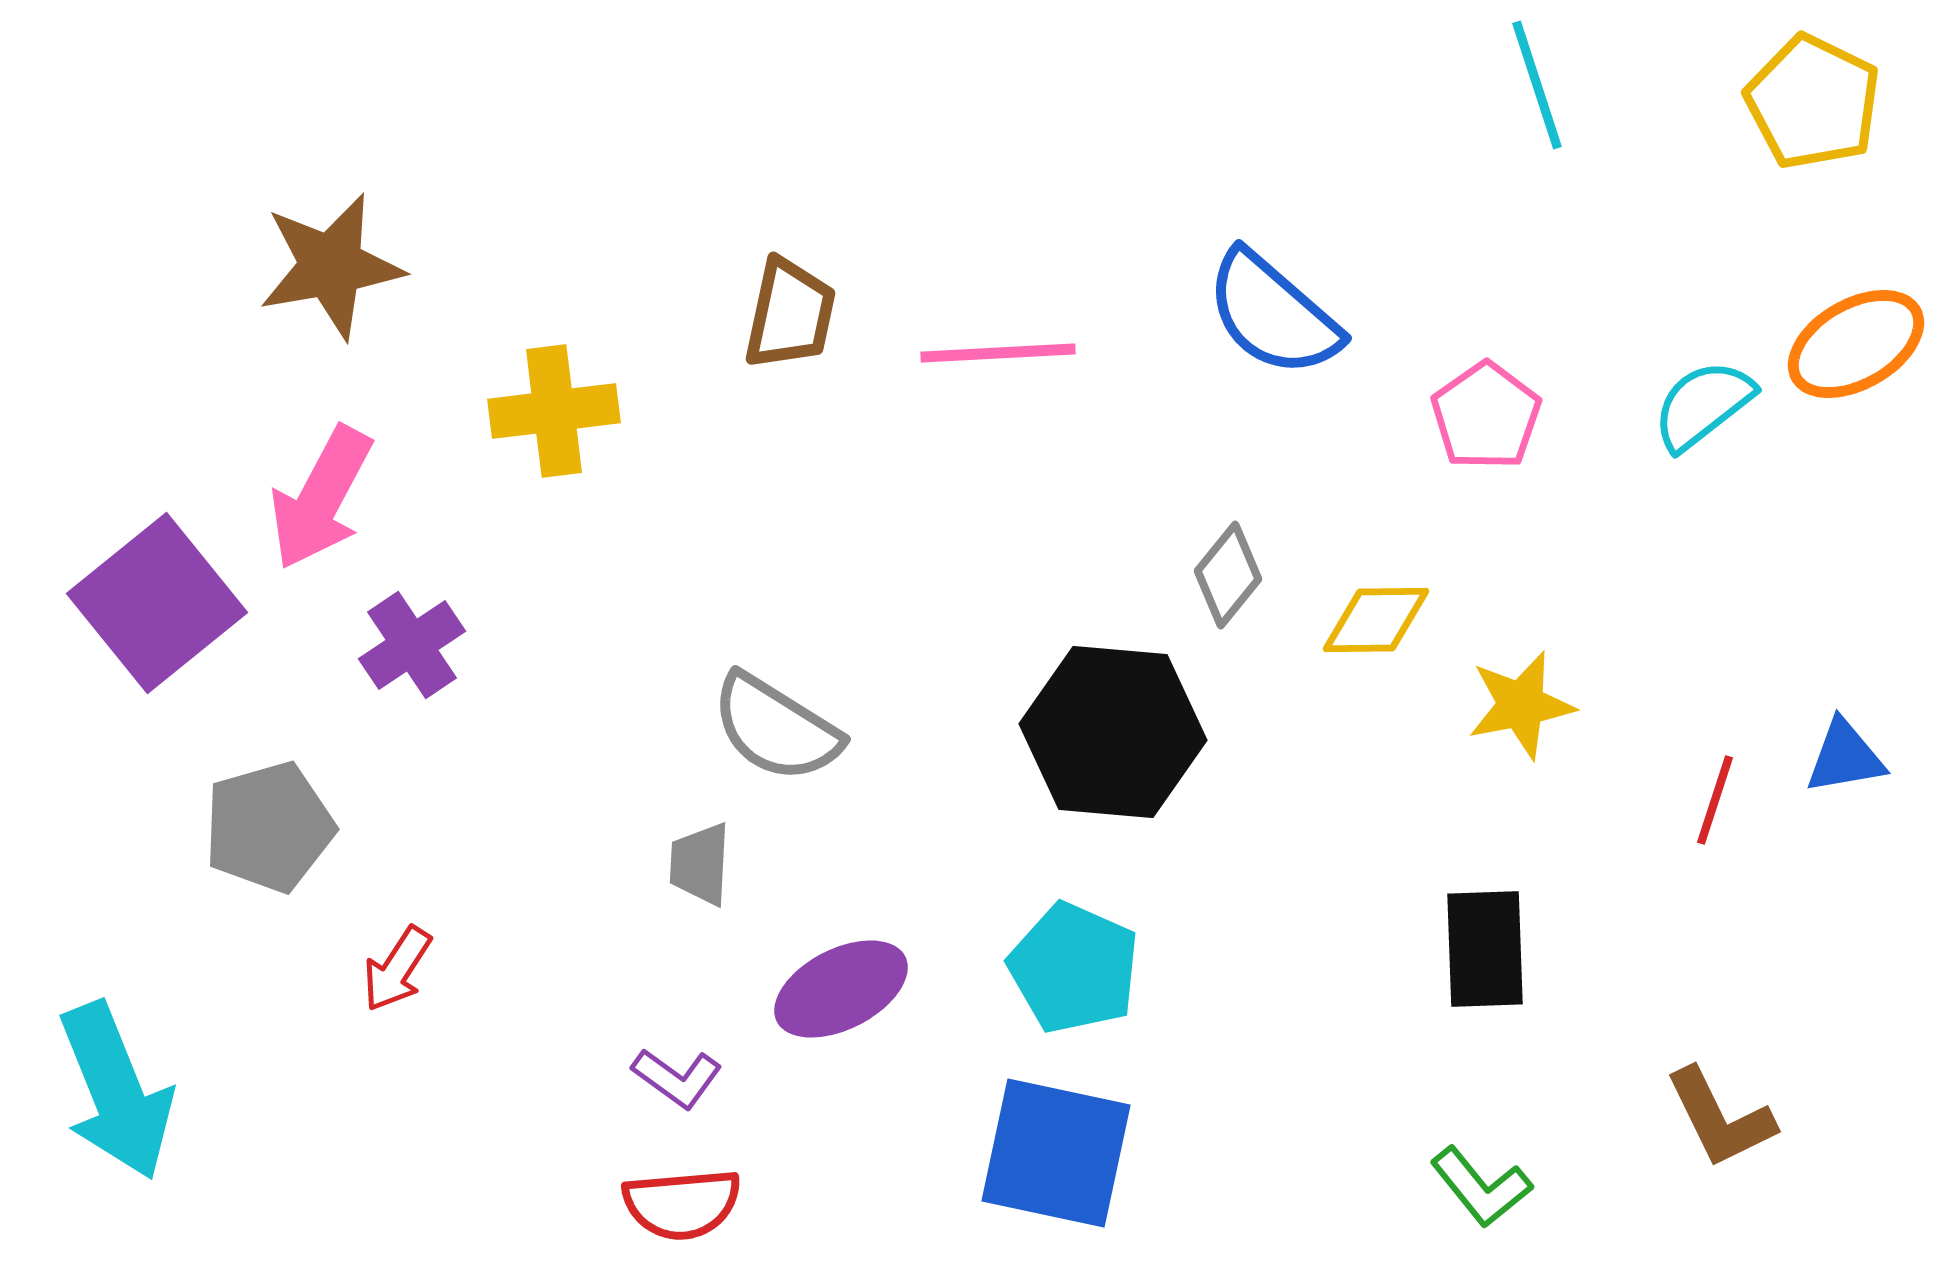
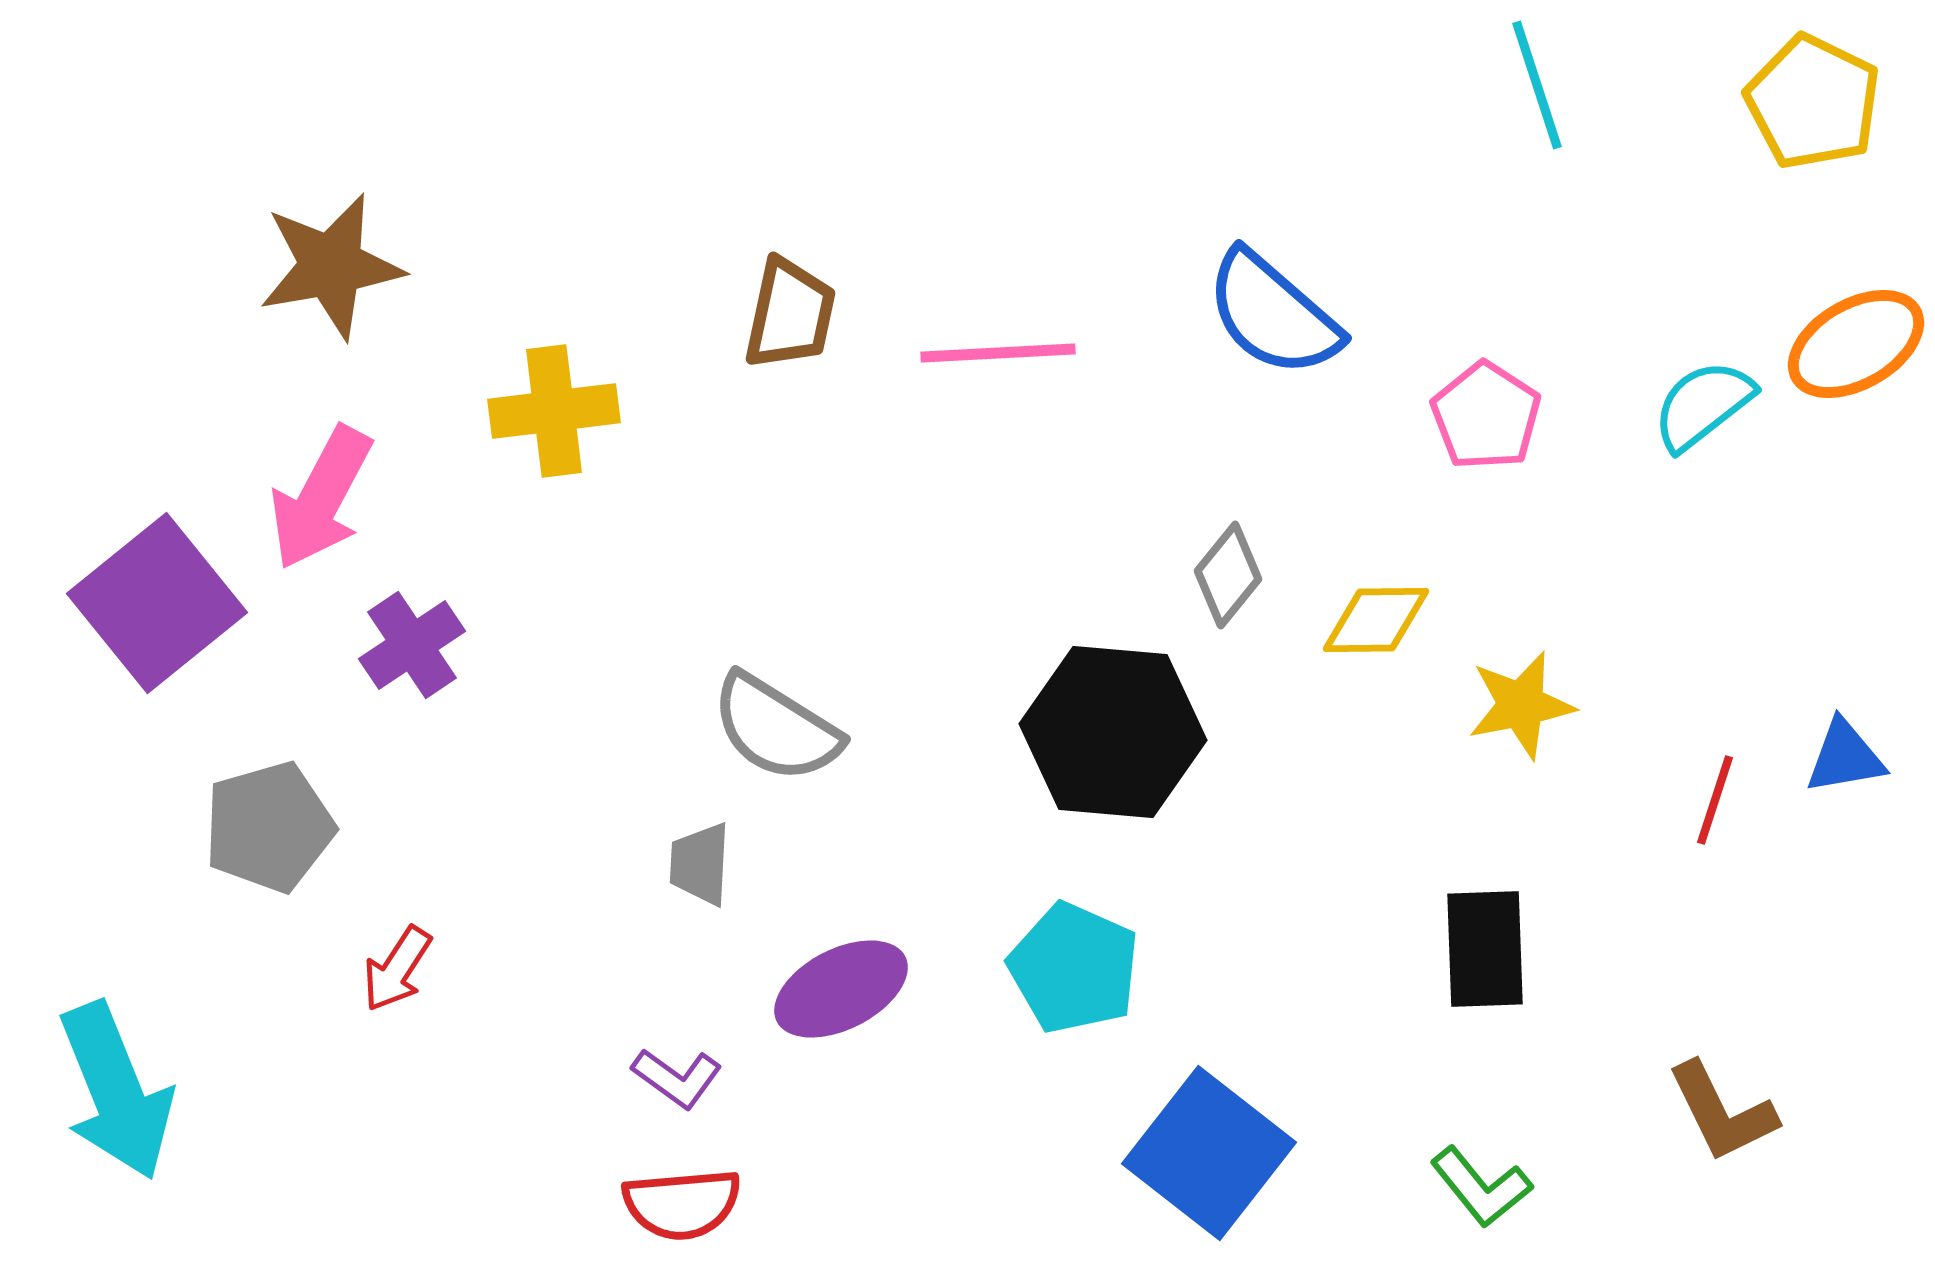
pink pentagon: rotated 4 degrees counterclockwise
brown L-shape: moved 2 px right, 6 px up
blue square: moved 153 px right; rotated 26 degrees clockwise
